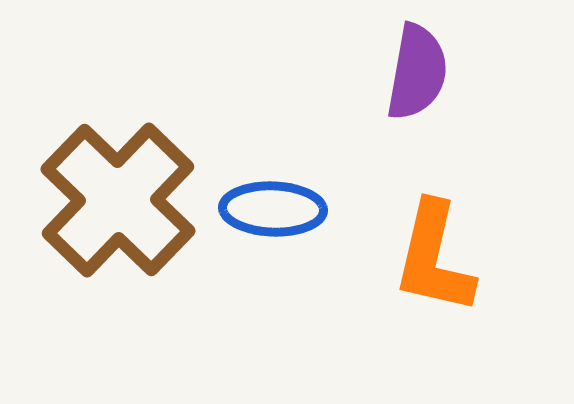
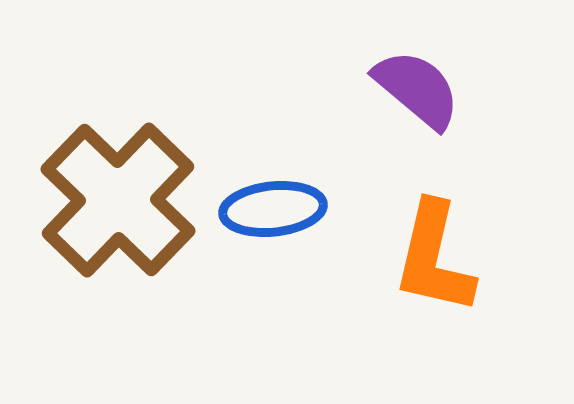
purple semicircle: moved 17 px down; rotated 60 degrees counterclockwise
blue ellipse: rotated 8 degrees counterclockwise
